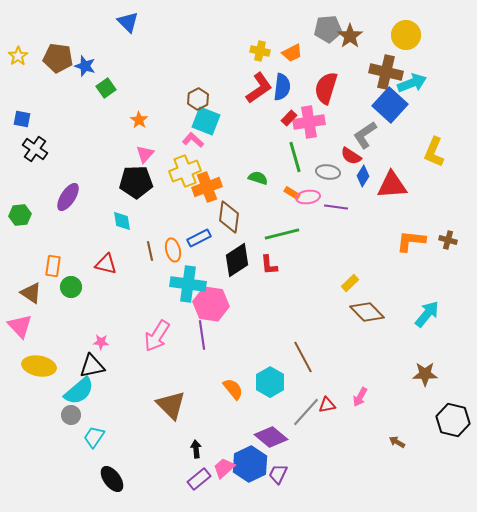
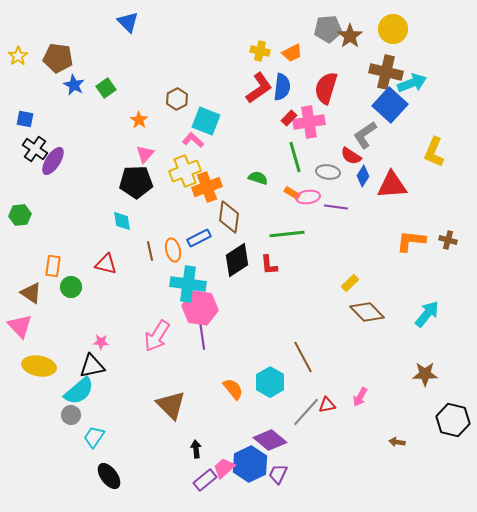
yellow circle at (406, 35): moved 13 px left, 6 px up
blue star at (85, 66): moved 11 px left, 19 px down; rotated 10 degrees clockwise
brown hexagon at (198, 99): moved 21 px left
blue square at (22, 119): moved 3 px right
purple ellipse at (68, 197): moved 15 px left, 36 px up
green line at (282, 234): moved 5 px right; rotated 8 degrees clockwise
pink hexagon at (211, 304): moved 11 px left, 4 px down
purple diamond at (271, 437): moved 1 px left, 3 px down
brown arrow at (397, 442): rotated 21 degrees counterclockwise
black ellipse at (112, 479): moved 3 px left, 3 px up
purple rectangle at (199, 479): moved 6 px right, 1 px down
